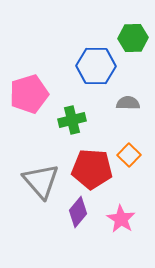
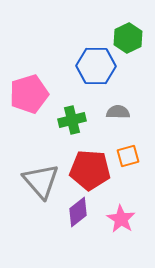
green hexagon: moved 5 px left; rotated 24 degrees counterclockwise
gray semicircle: moved 10 px left, 9 px down
orange square: moved 1 px left, 1 px down; rotated 30 degrees clockwise
red pentagon: moved 2 px left, 1 px down
purple diamond: rotated 12 degrees clockwise
